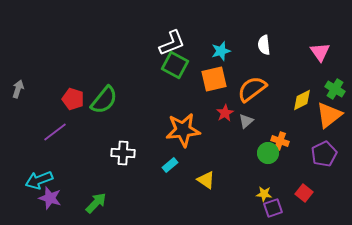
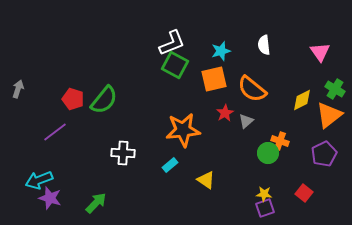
orange semicircle: rotated 104 degrees counterclockwise
purple square: moved 8 px left
